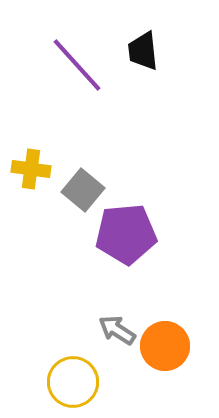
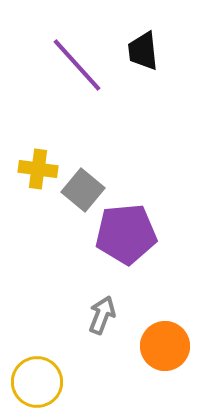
yellow cross: moved 7 px right
gray arrow: moved 15 px left, 15 px up; rotated 78 degrees clockwise
yellow circle: moved 36 px left
